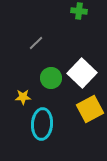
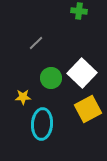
yellow square: moved 2 px left
